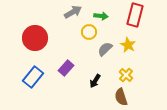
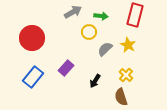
red circle: moved 3 px left
